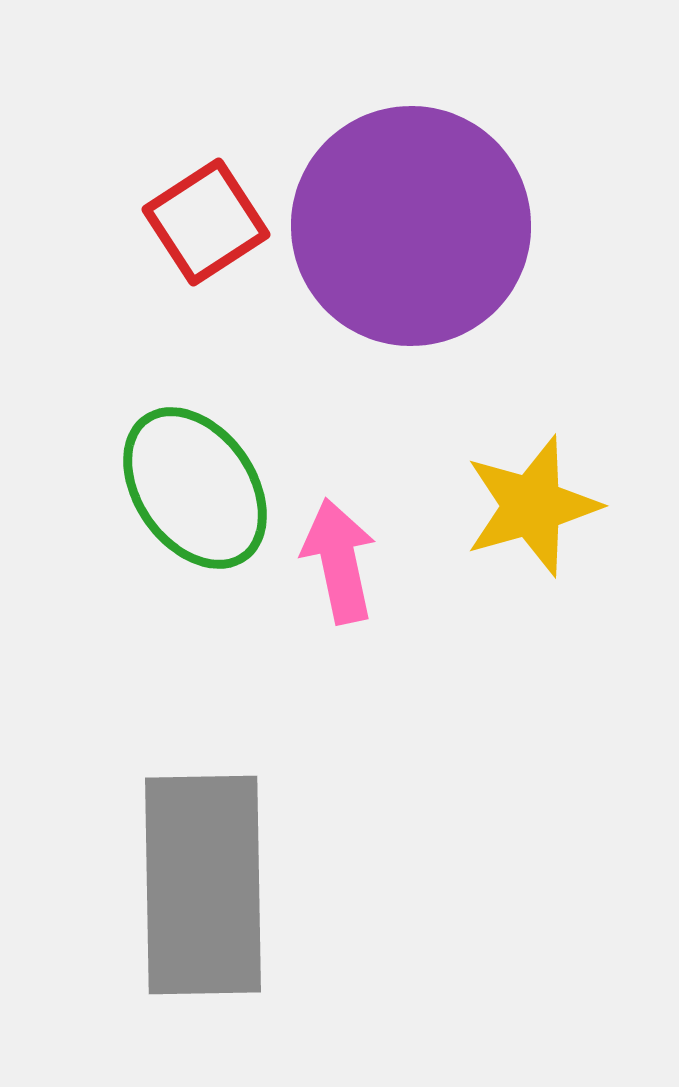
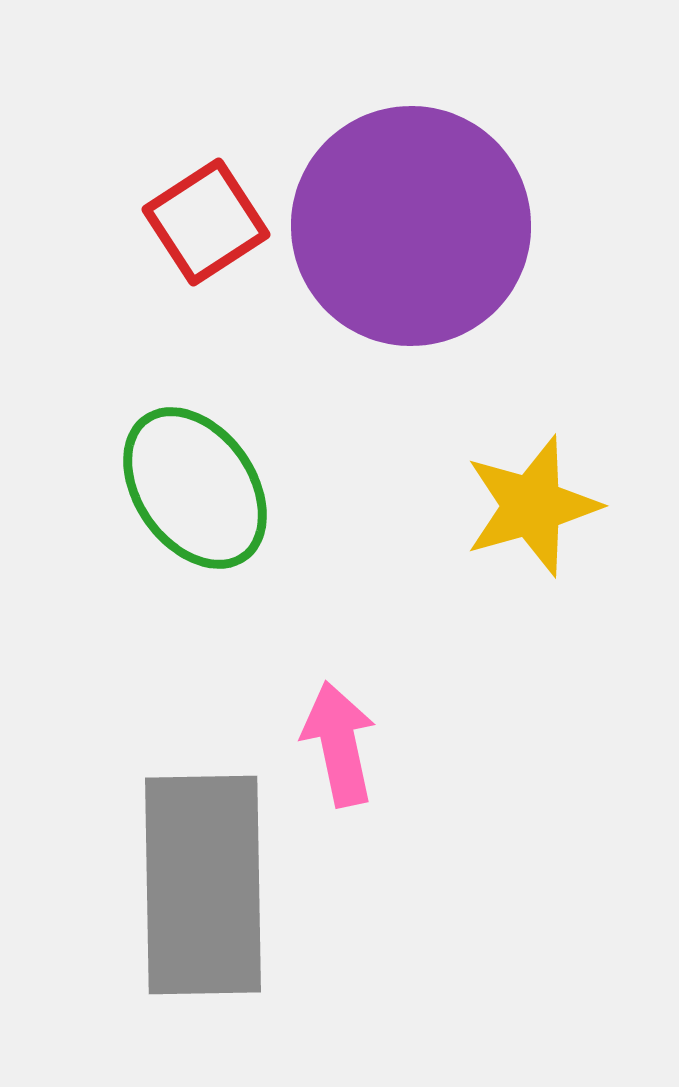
pink arrow: moved 183 px down
